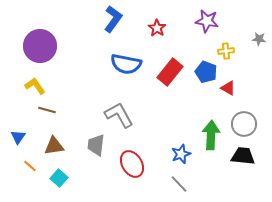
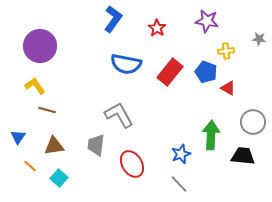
gray circle: moved 9 px right, 2 px up
